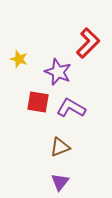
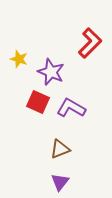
red L-shape: moved 2 px right
purple star: moved 7 px left
red square: rotated 15 degrees clockwise
brown triangle: moved 2 px down
